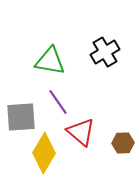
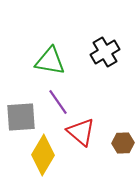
yellow diamond: moved 1 px left, 2 px down
